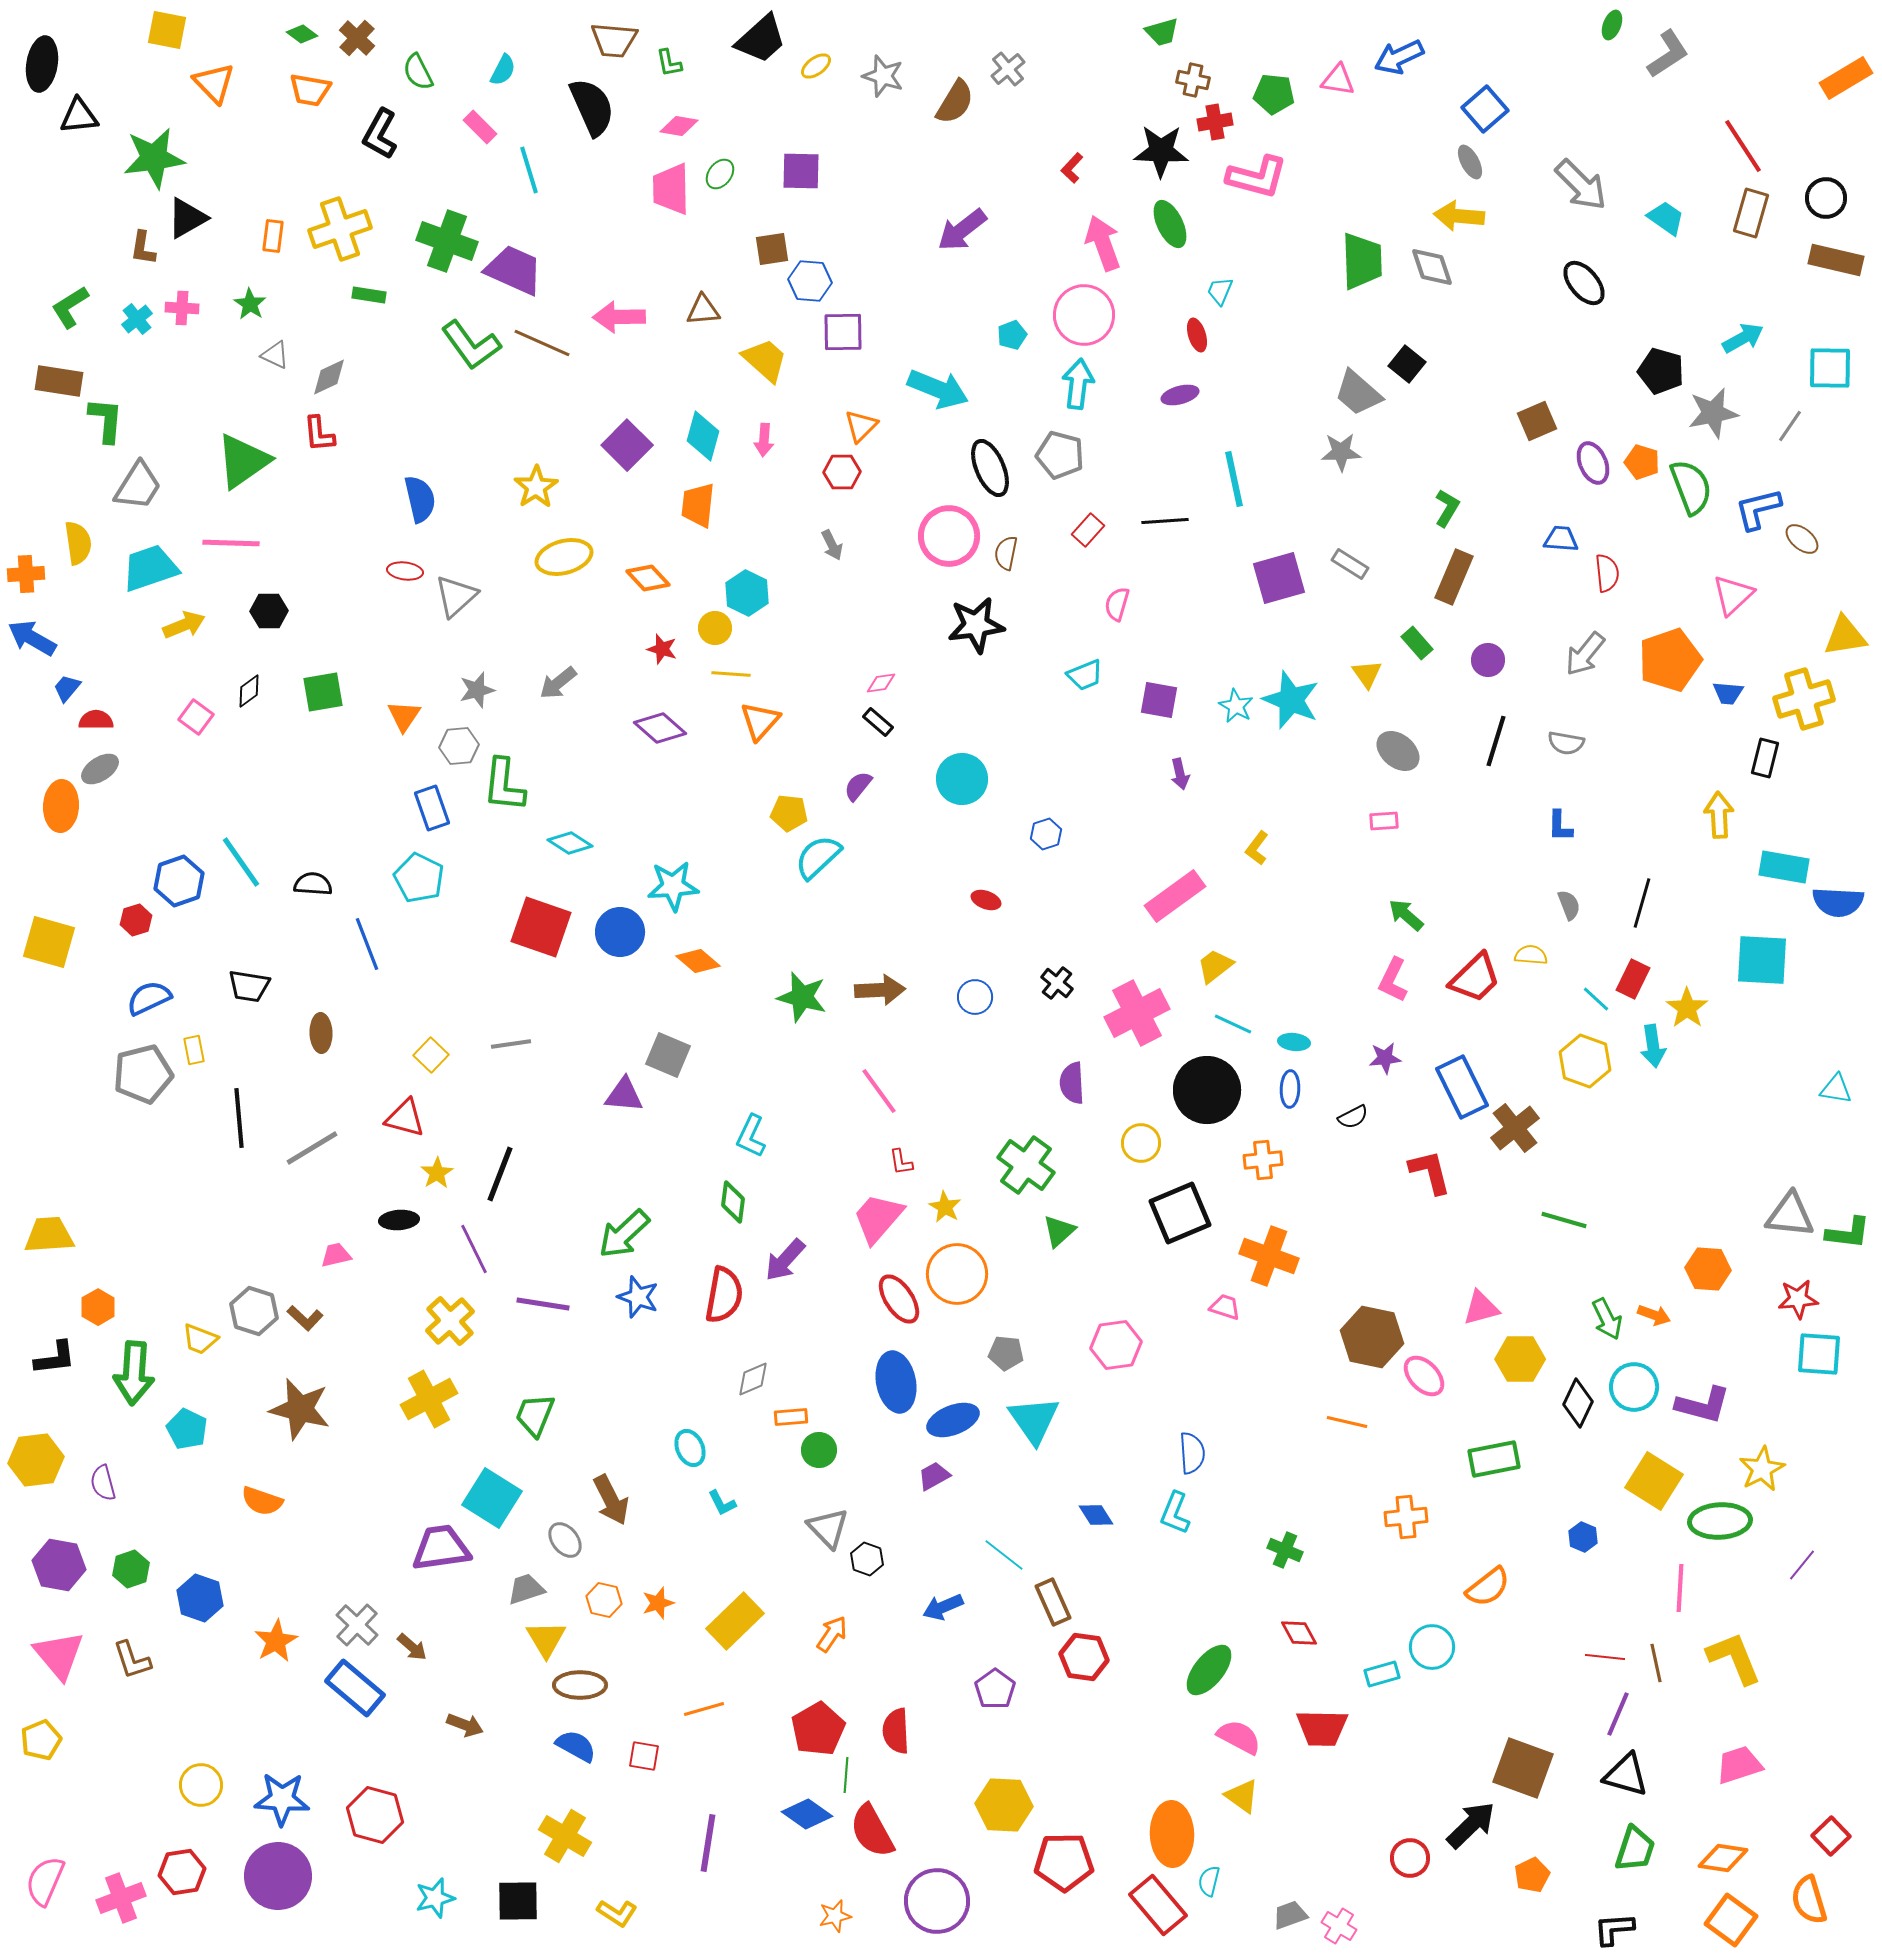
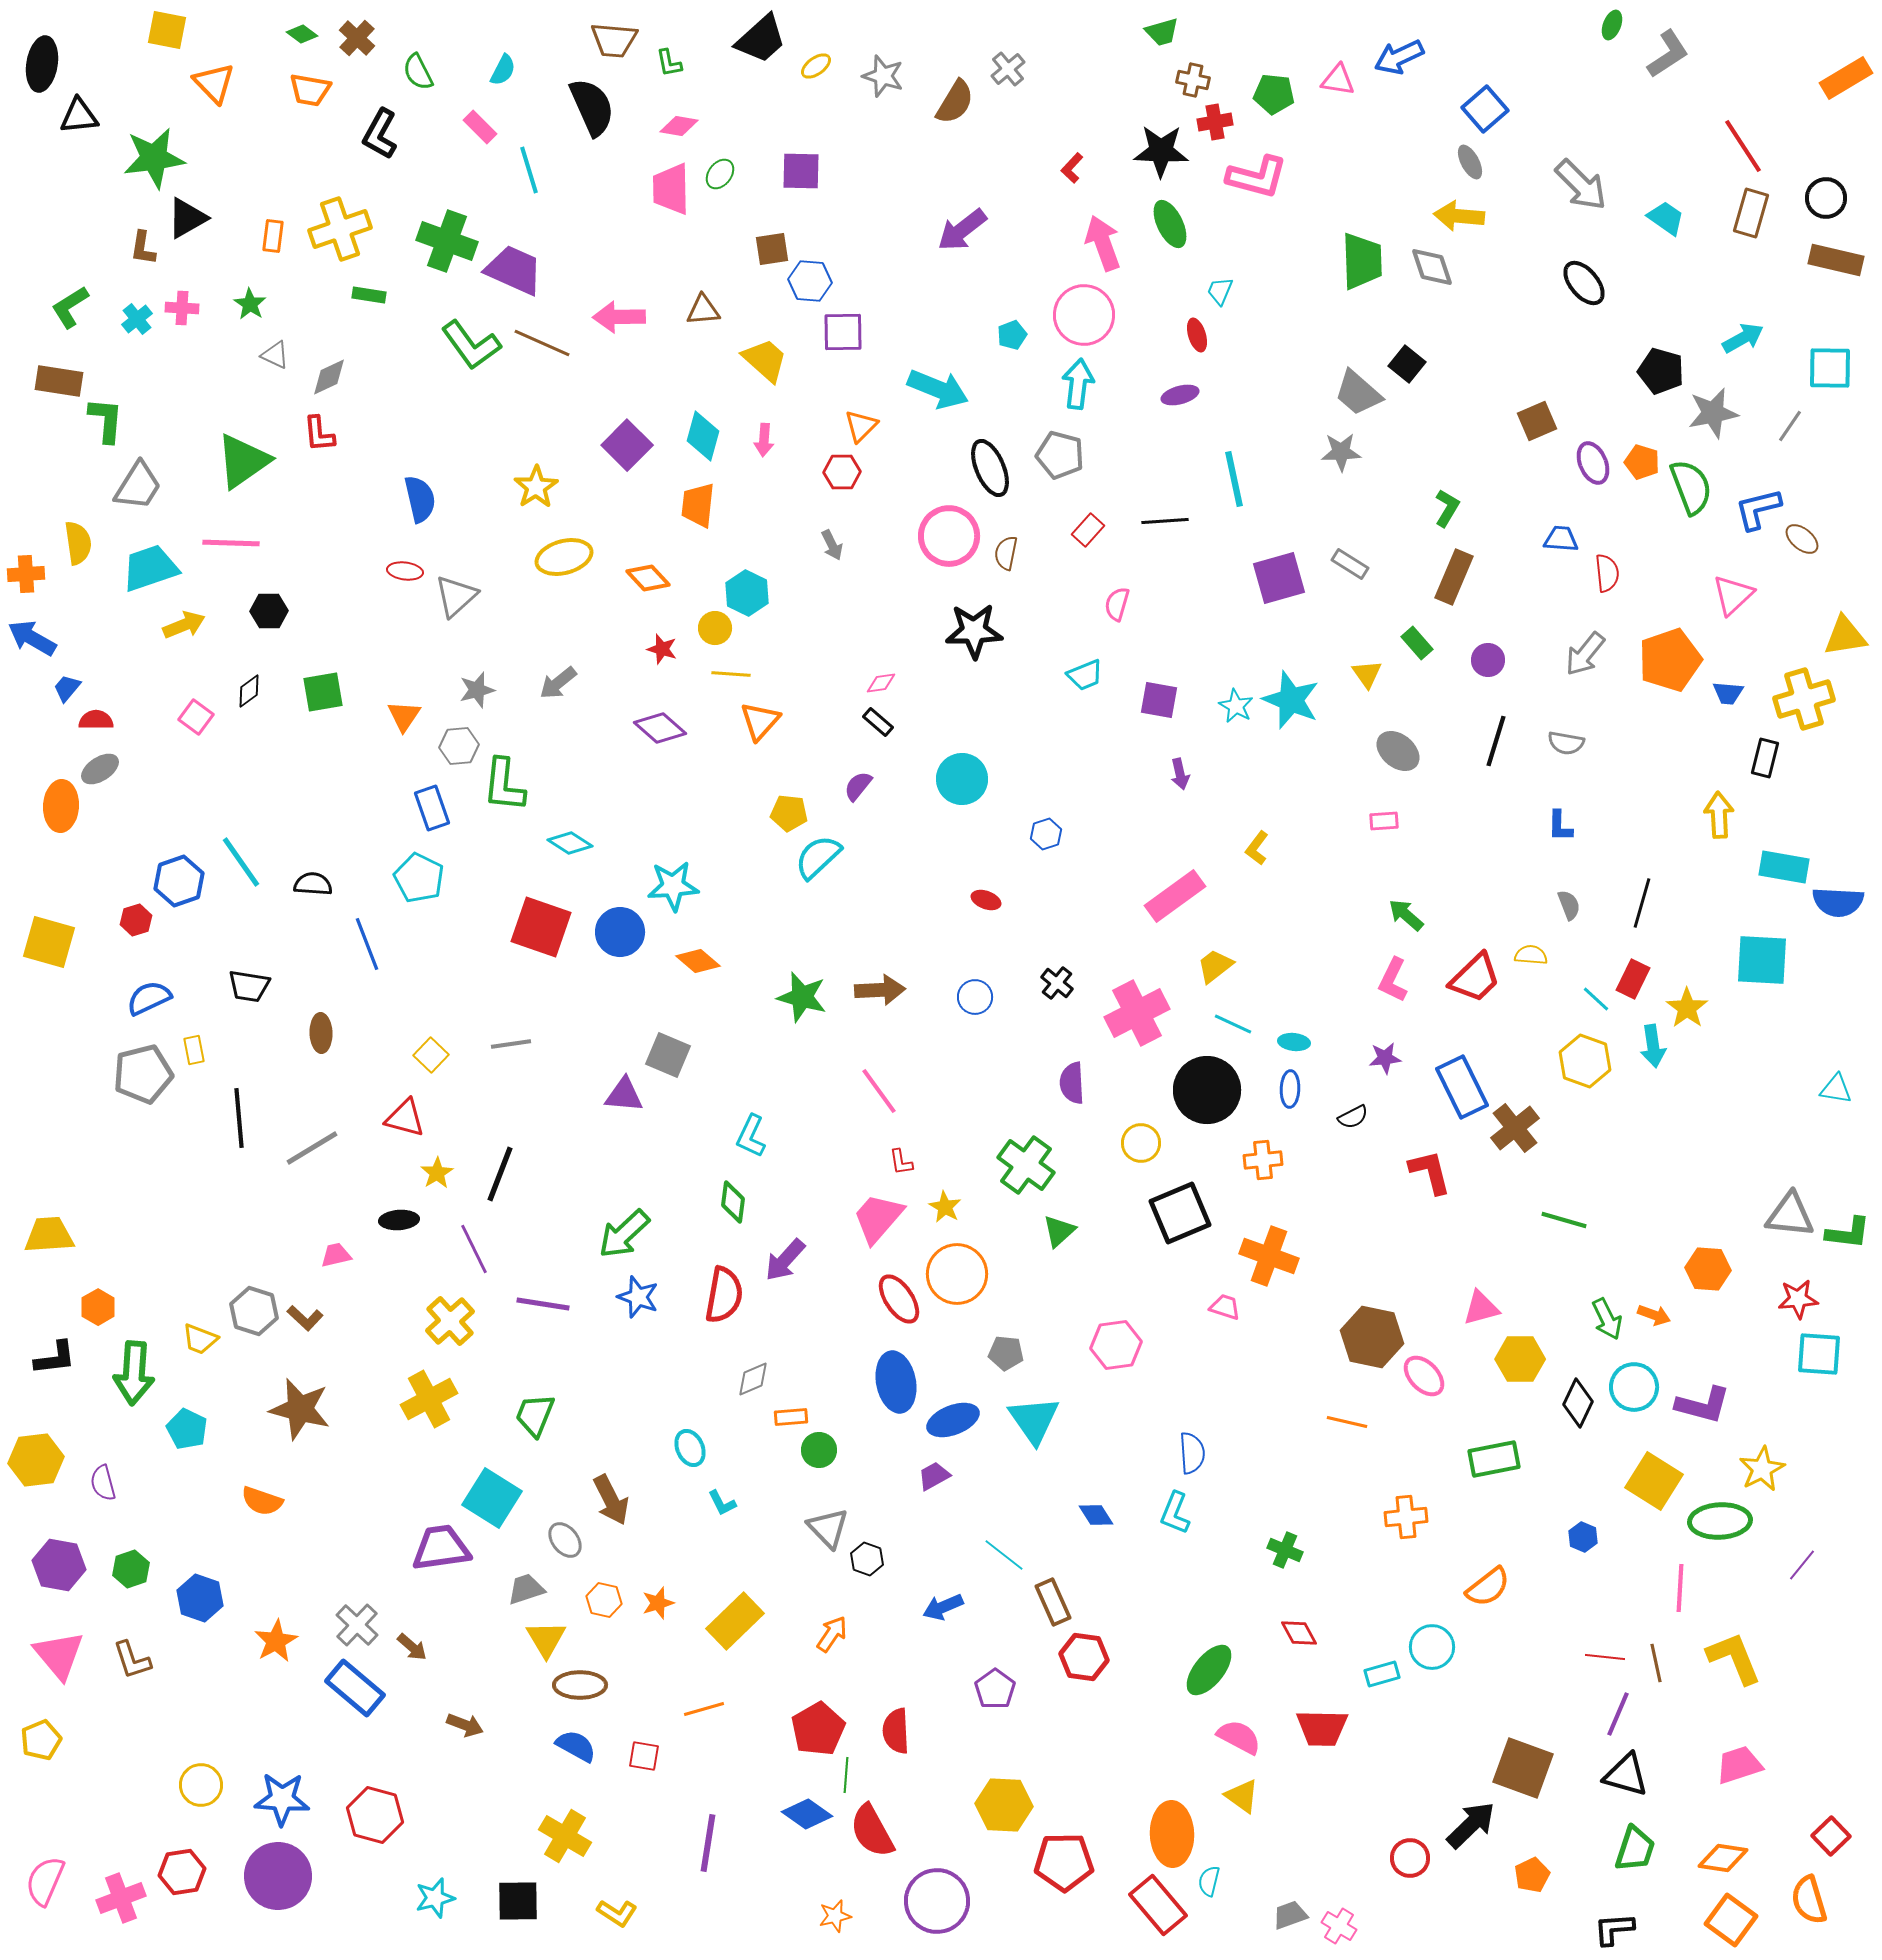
black star at (976, 625): moved 2 px left, 6 px down; rotated 6 degrees clockwise
